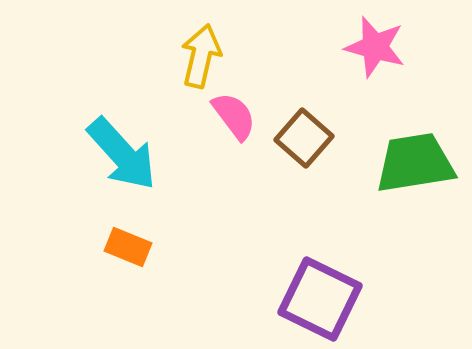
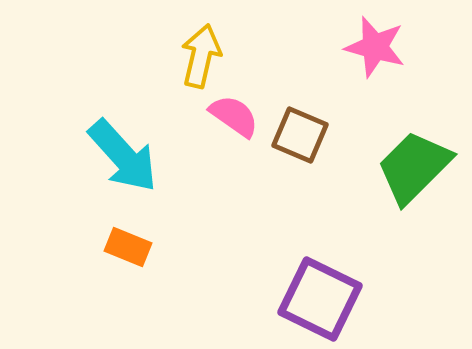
pink semicircle: rotated 18 degrees counterclockwise
brown square: moved 4 px left, 3 px up; rotated 18 degrees counterclockwise
cyan arrow: moved 1 px right, 2 px down
green trapezoid: moved 1 px left, 4 px down; rotated 36 degrees counterclockwise
